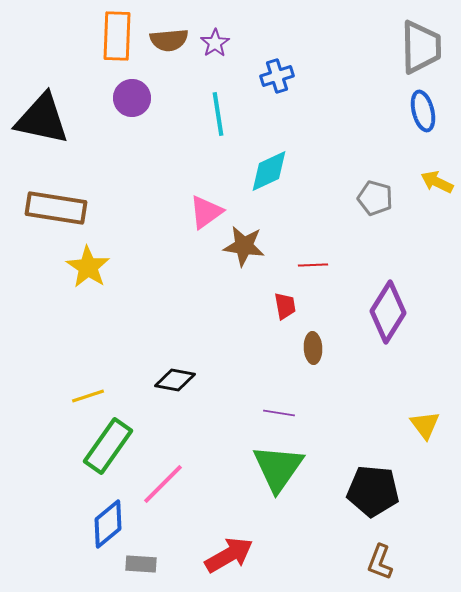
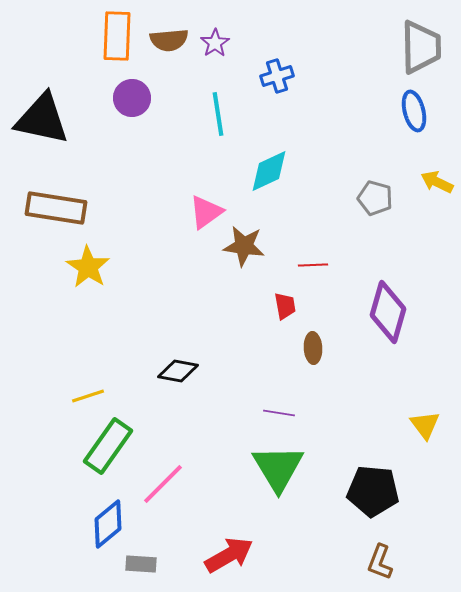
blue ellipse: moved 9 px left
purple diamond: rotated 16 degrees counterclockwise
black diamond: moved 3 px right, 9 px up
green triangle: rotated 6 degrees counterclockwise
